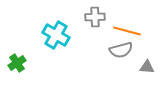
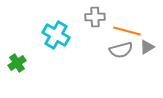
gray triangle: moved 20 px up; rotated 35 degrees counterclockwise
